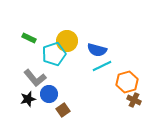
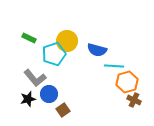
cyan line: moved 12 px right; rotated 30 degrees clockwise
